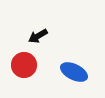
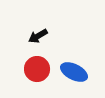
red circle: moved 13 px right, 4 px down
